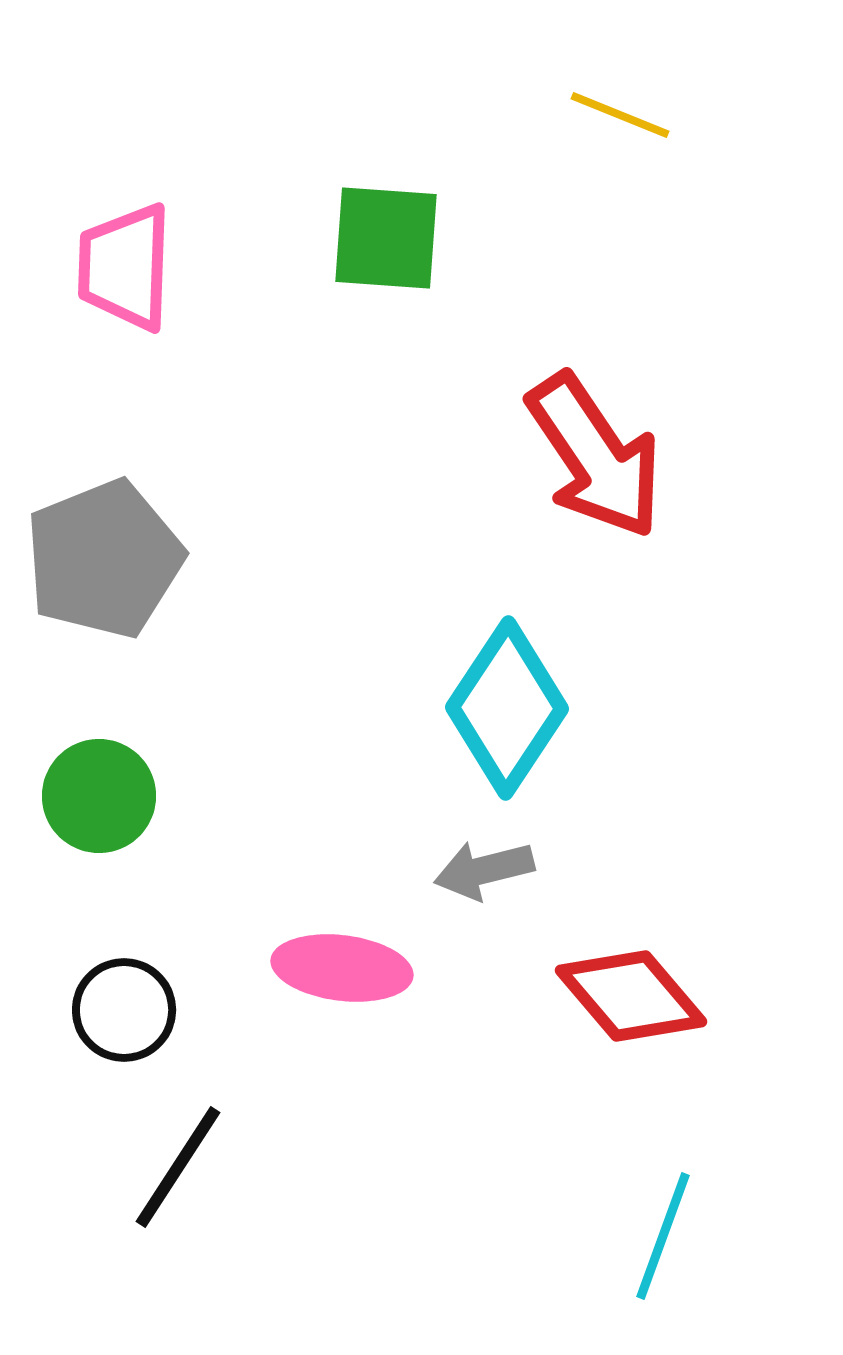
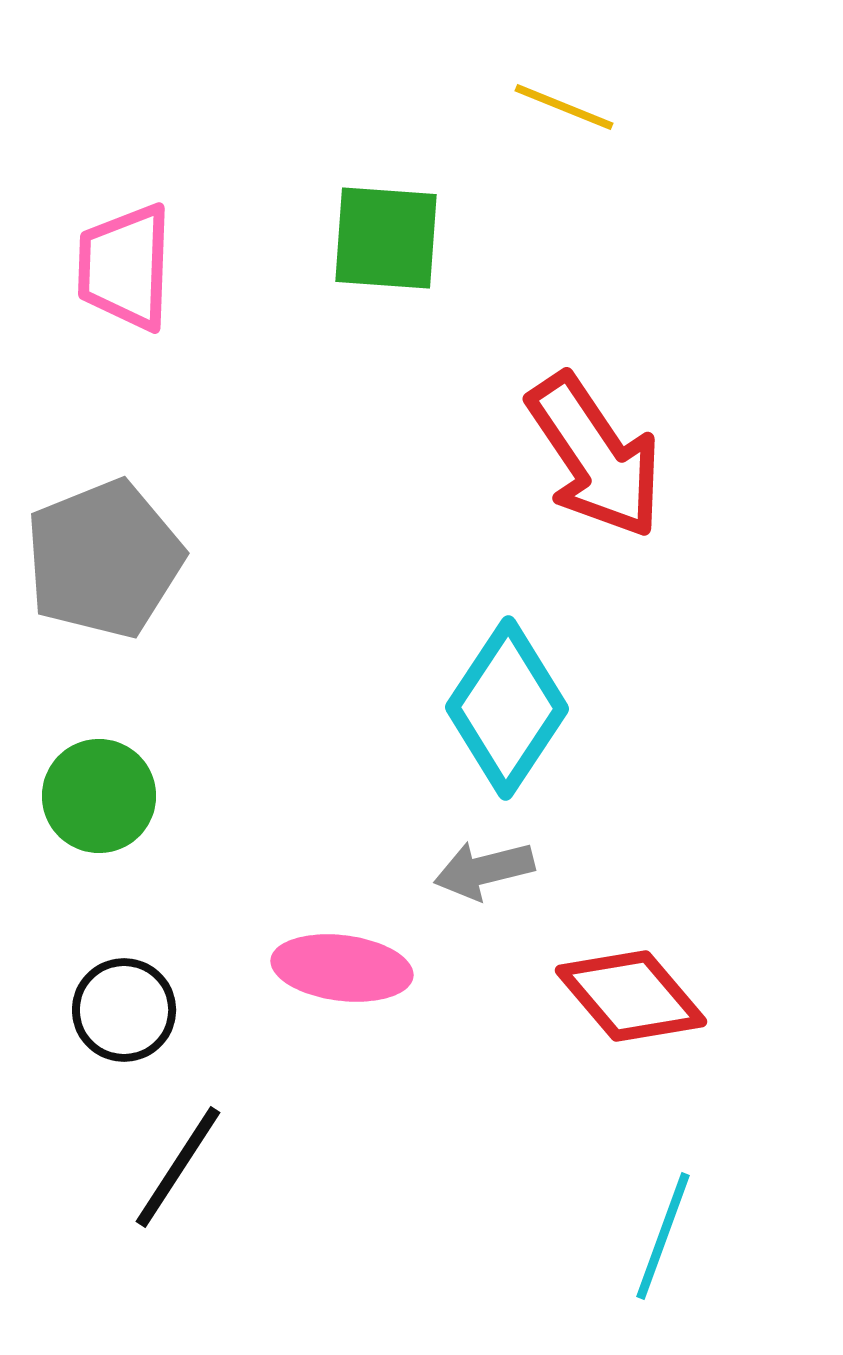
yellow line: moved 56 px left, 8 px up
